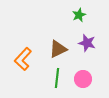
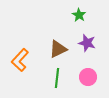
green star: rotated 16 degrees counterclockwise
orange L-shape: moved 3 px left, 1 px down
pink circle: moved 5 px right, 2 px up
